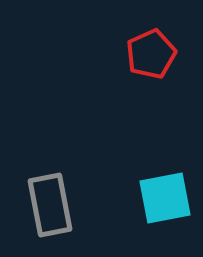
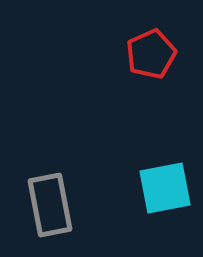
cyan square: moved 10 px up
